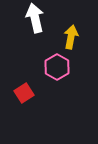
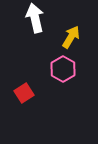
yellow arrow: rotated 20 degrees clockwise
pink hexagon: moved 6 px right, 2 px down
